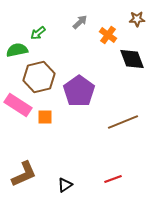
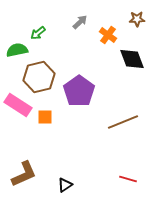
red line: moved 15 px right; rotated 36 degrees clockwise
